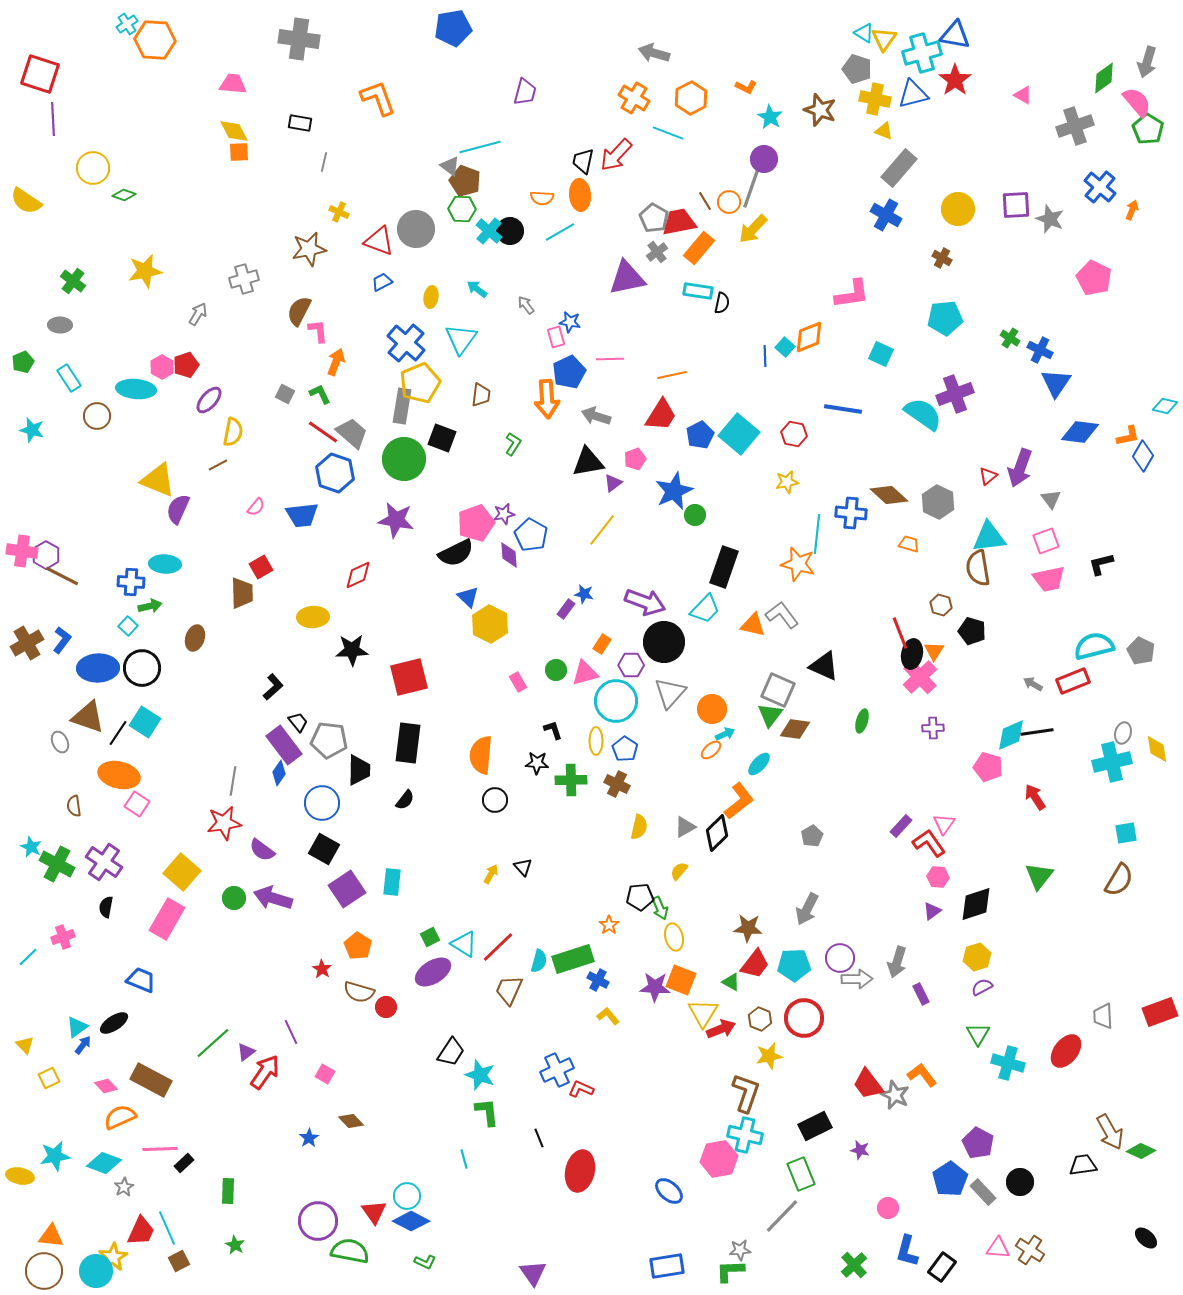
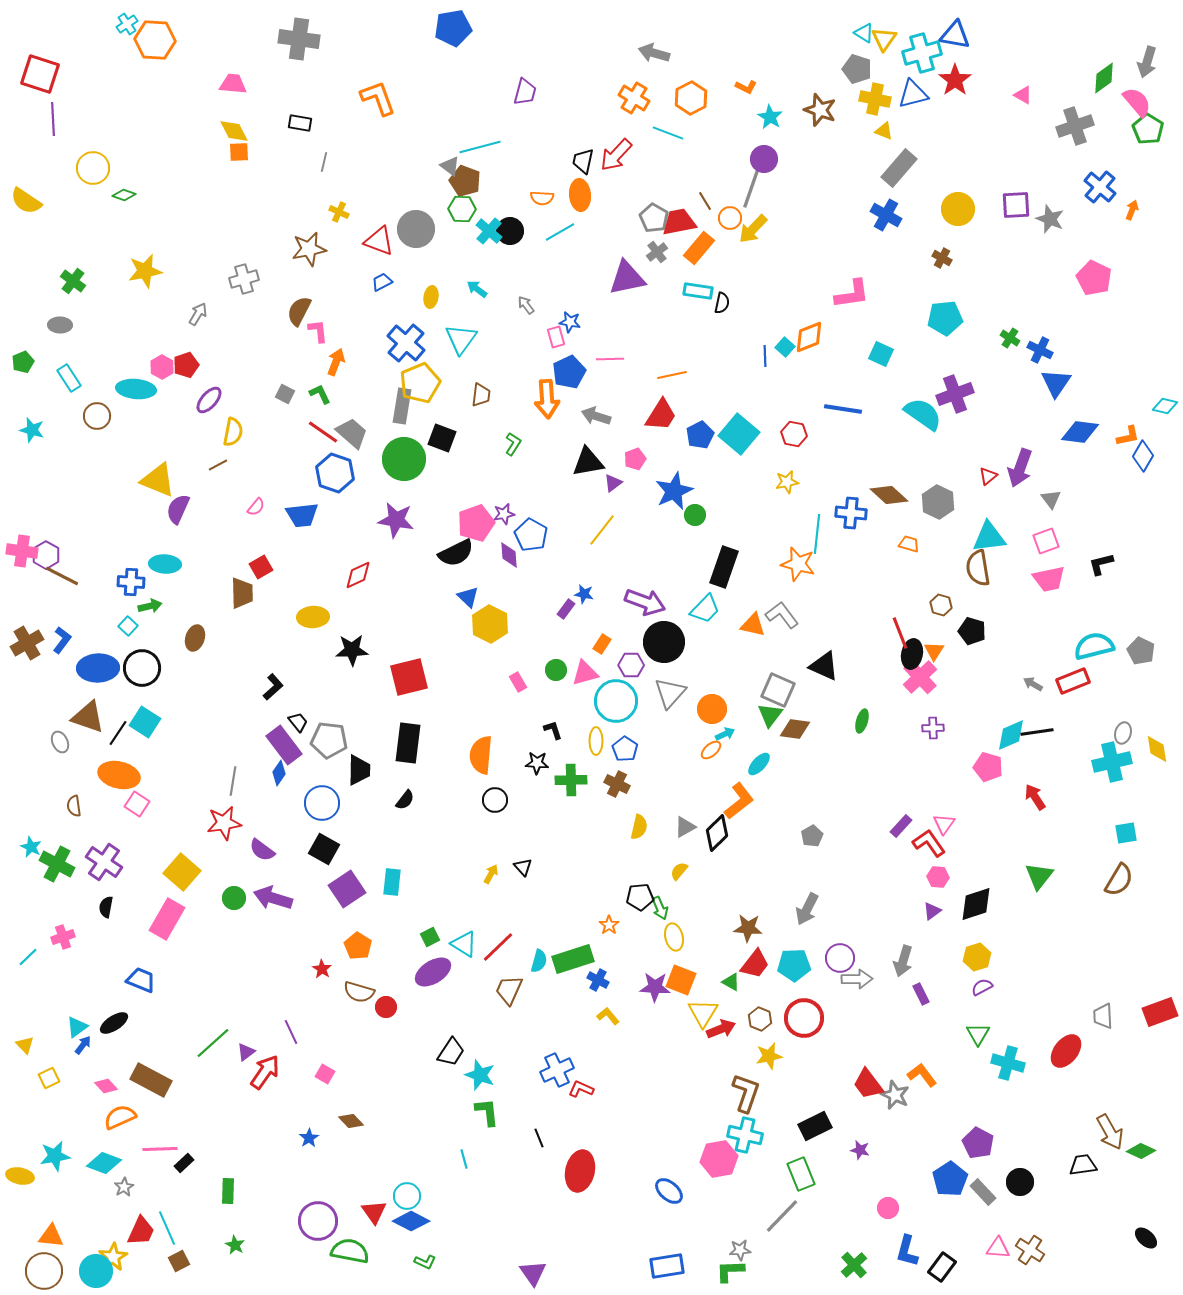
orange circle at (729, 202): moved 1 px right, 16 px down
gray arrow at (897, 962): moved 6 px right, 1 px up
